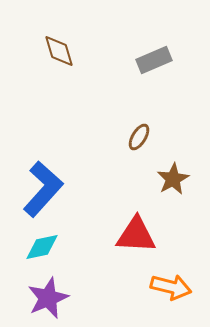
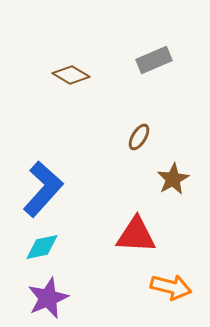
brown diamond: moved 12 px right, 24 px down; rotated 42 degrees counterclockwise
